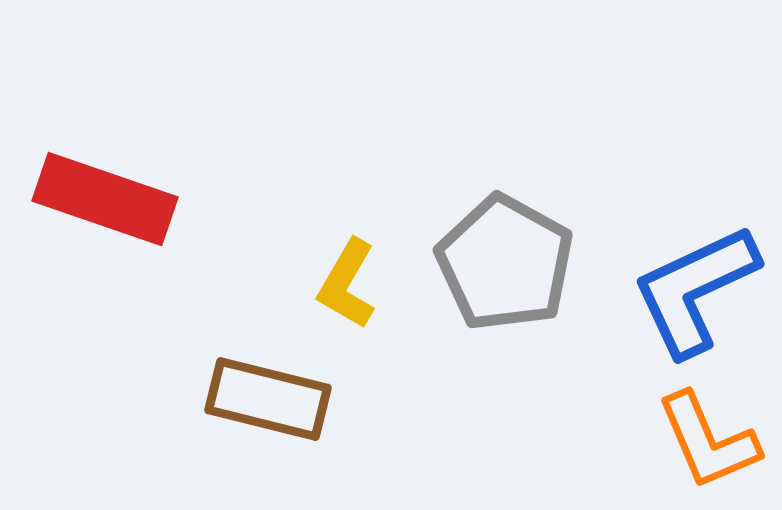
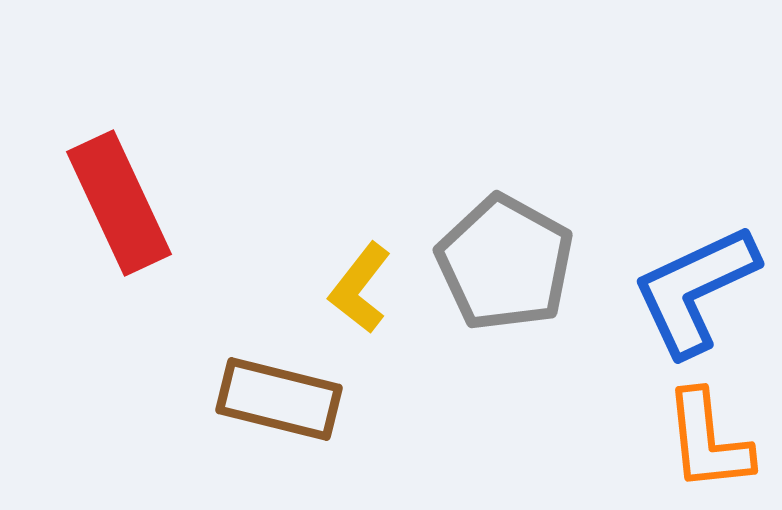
red rectangle: moved 14 px right, 4 px down; rotated 46 degrees clockwise
yellow L-shape: moved 13 px right, 4 px down; rotated 8 degrees clockwise
brown rectangle: moved 11 px right
orange L-shape: rotated 17 degrees clockwise
